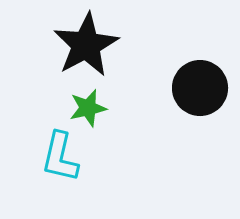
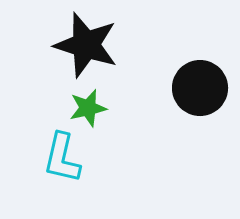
black star: rotated 26 degrees counterclockwise
cyan L-shape: moved 2 px right, 1 px down
